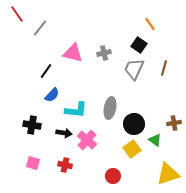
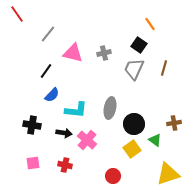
gray line: moved 8 px right, 6 px down
pink square: rotated 24 degrees counterclockwise
